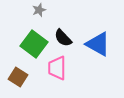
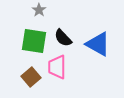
gray star: rotated 16 degrees counterclockwise
green square: moved 3 px up; rotated 28 degrees counterclockwise
pink trapezoid: moved 1 px up
brown square: moved 13 px right; rotated 18 degrees clockwise
